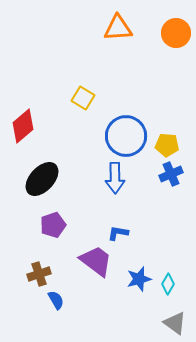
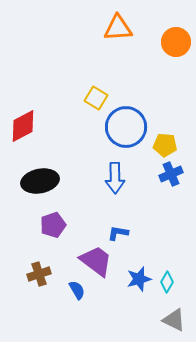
orange circle: moved 9 px down
yellow square: moved 13 px right
red diamond: rotated 12 degrees clockwise
blue circle: moved 9 px up
yellow pentagon: moved 2 px left
black ellipse: moved 2 px left, 2 px down; rotated 36 degrees clockwise
cyan diamond: moved 1 px left, 2 px up
blue semicircle: moved 21 px right, 10 px up
gray triangle: moved 1 px left, 3 px up; rotated 10 degrees counterclockwise
